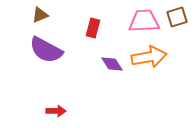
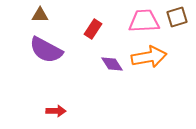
brown triangle: rotated 24 degrees clockwise
red rectangle: moved 1 px down; rotated 18 degrees clockwise
